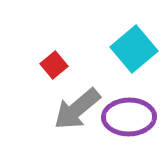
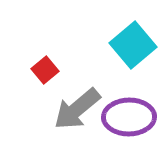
cyan square: moved 1 px left, 4 px up
red square: moved 9 px left, 5 px down
